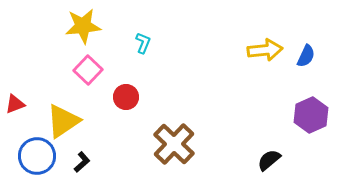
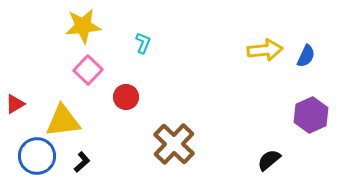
red triangle: rotated 10 degrees counterclockwise
yellow triangle: rotated 27 degrees clockwise
